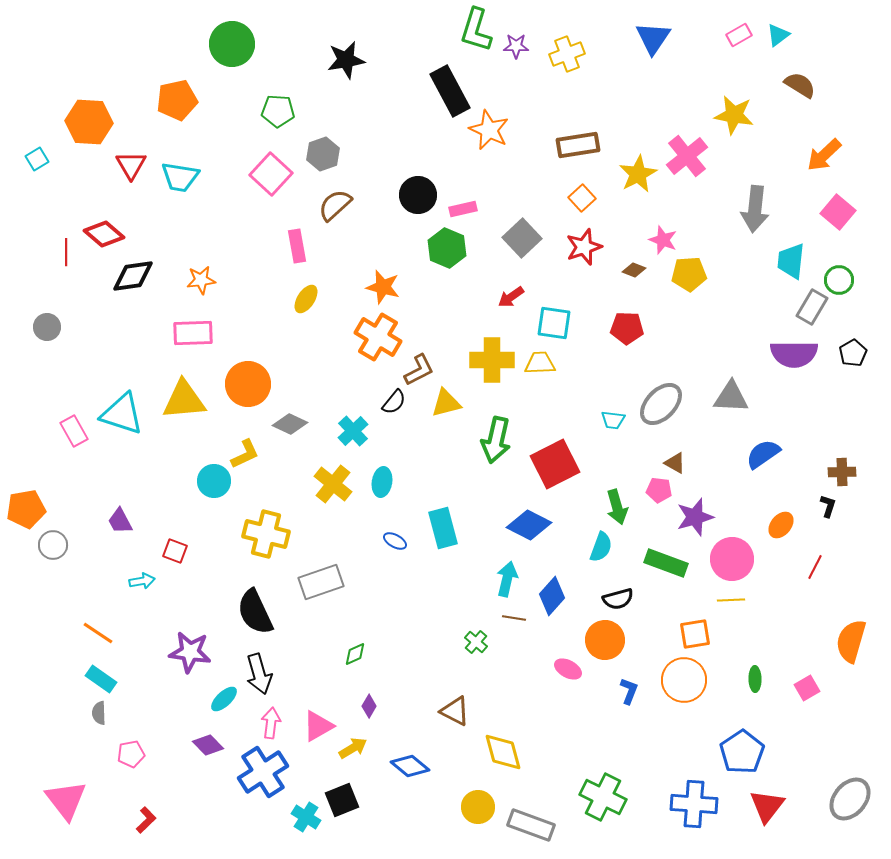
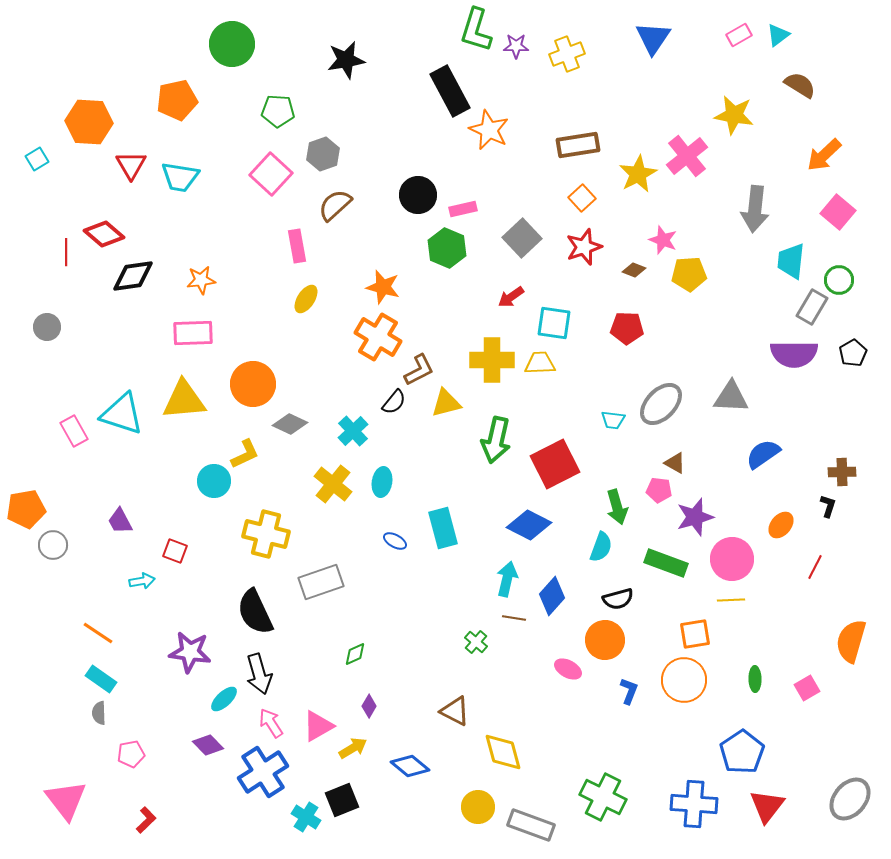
orange circle at (248, 384): moved 5 px right
pink arrow at (271, 723): rotated 40 degrees counterclockwise
